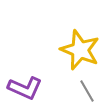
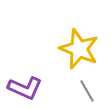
yellow star: moved 1 px left, 1 px up
